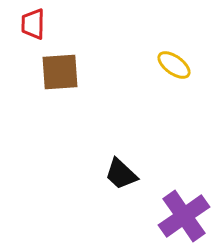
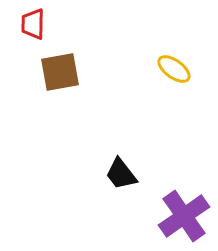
yellow ellipse: moved 4 px down
brown square: rotated 6 degrees counterclockwise
black trapezoid: rotated 9 degrees clockwise
